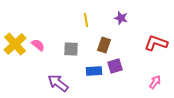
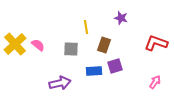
yellow line: moved 7 px down
purple arrow: moved 2 px right; rotated 130 degrees clockwise
